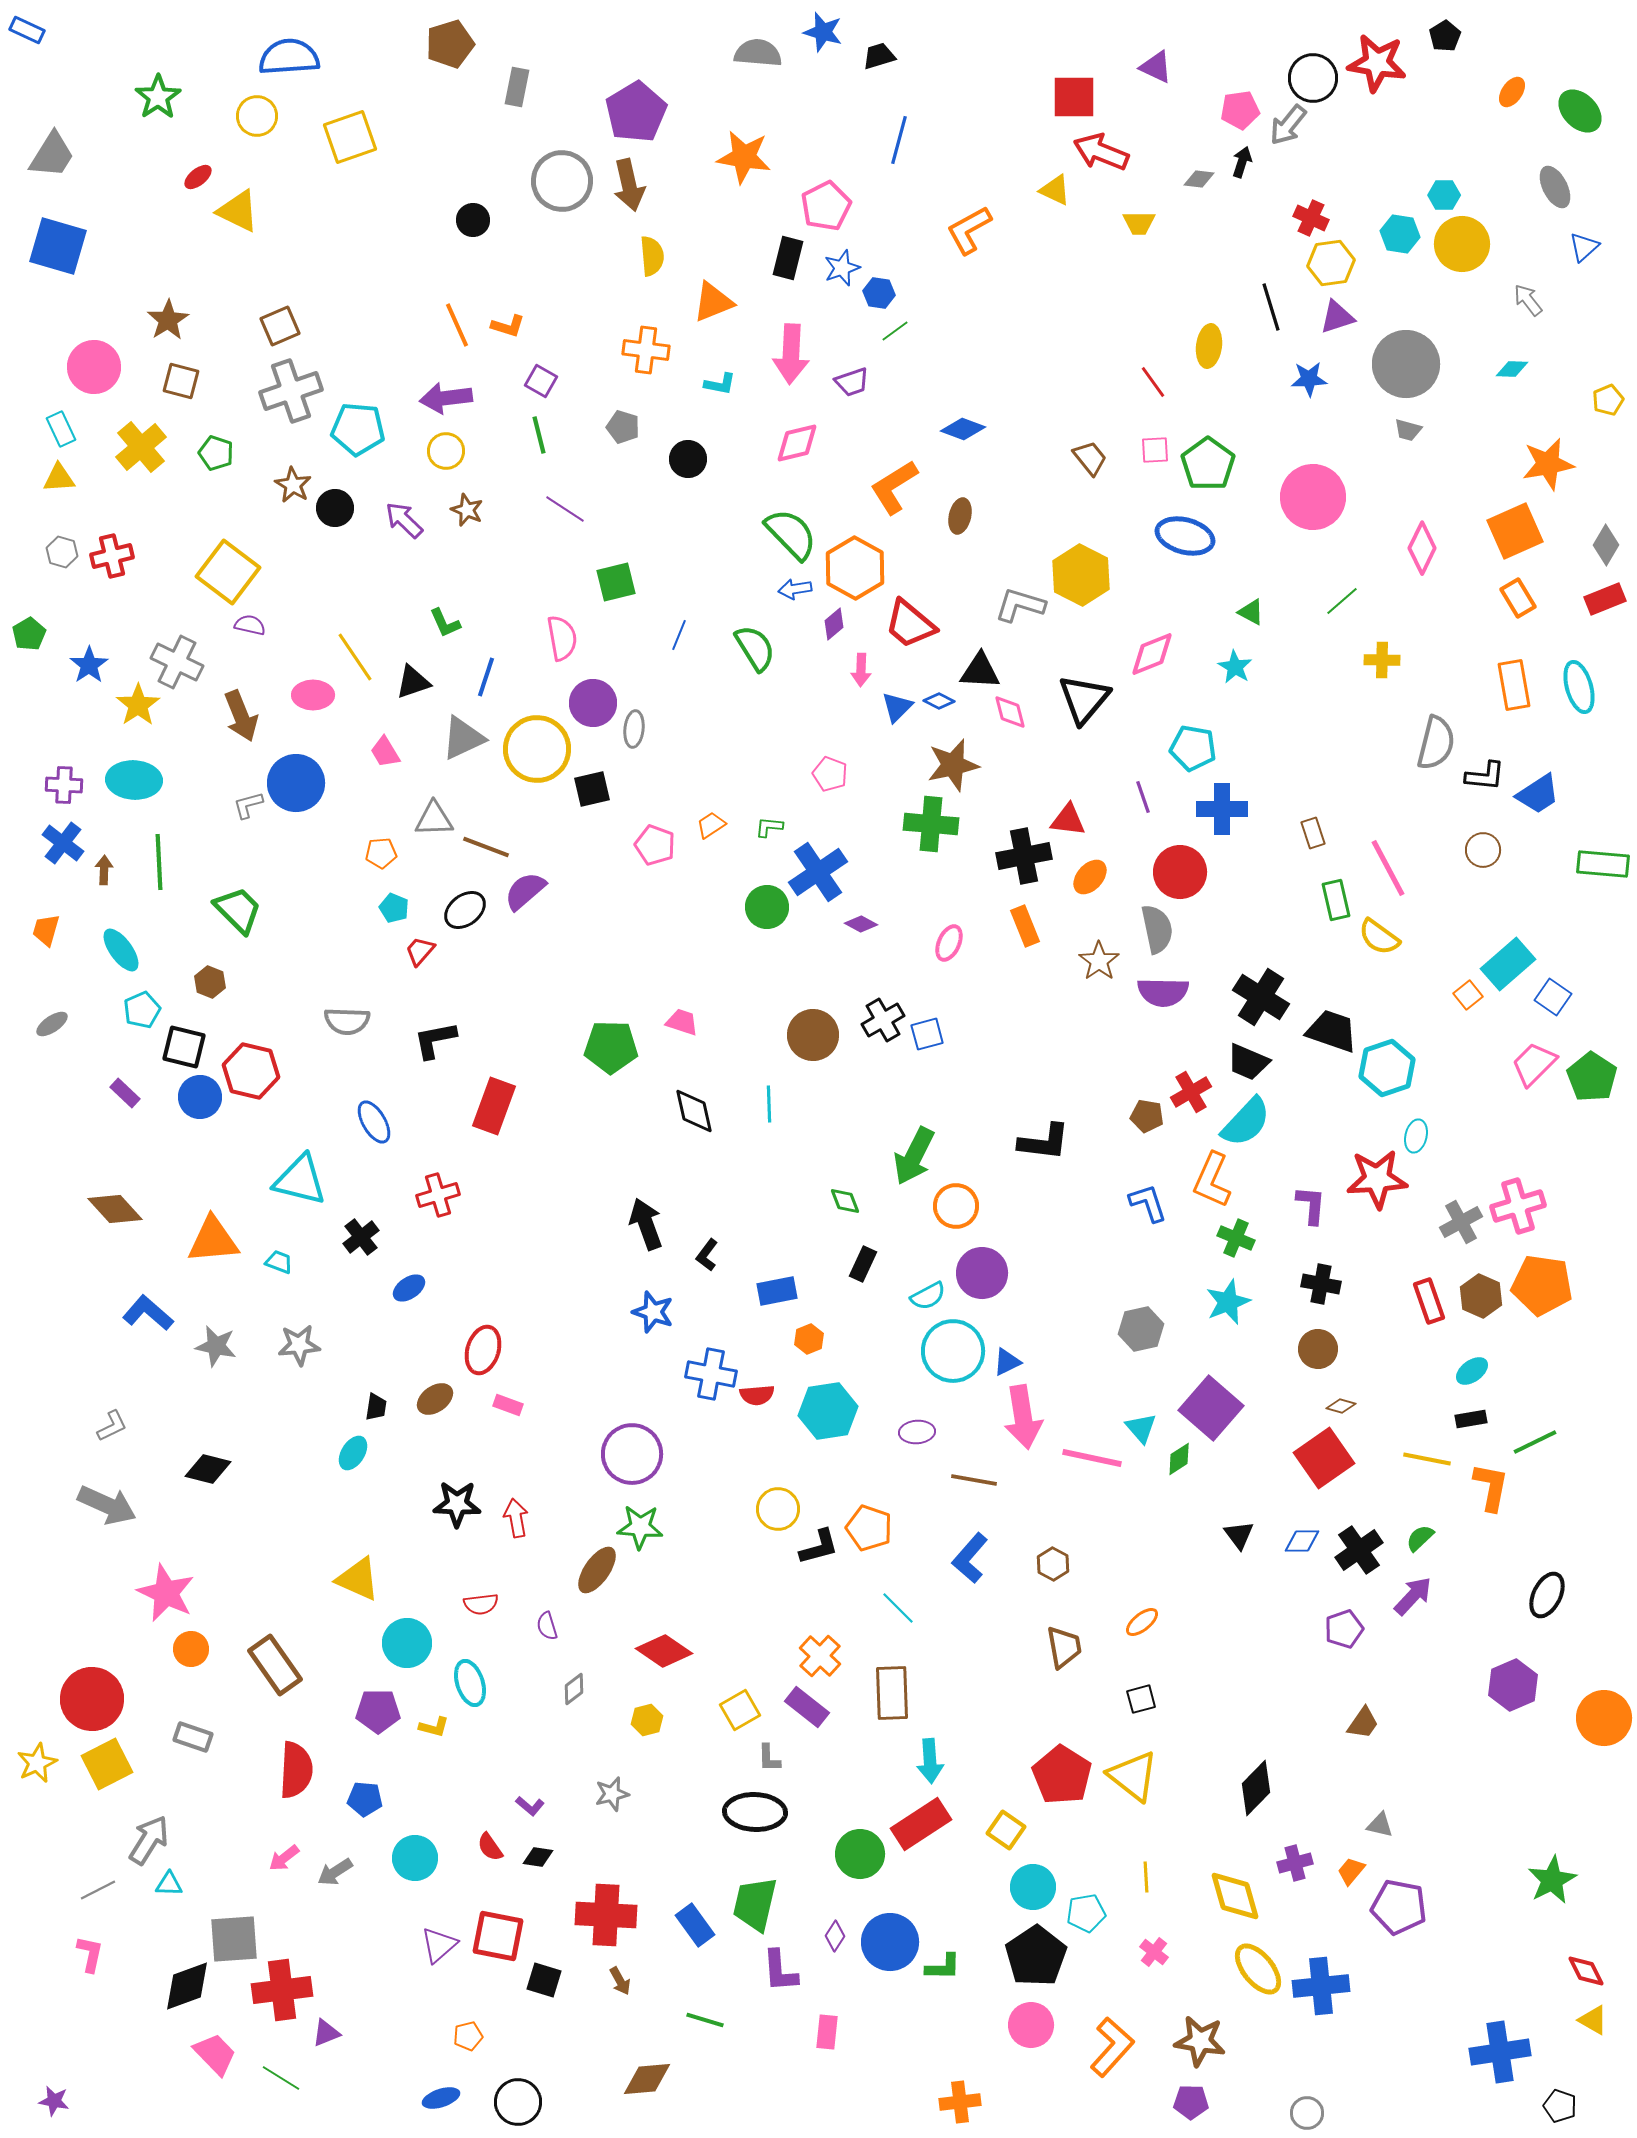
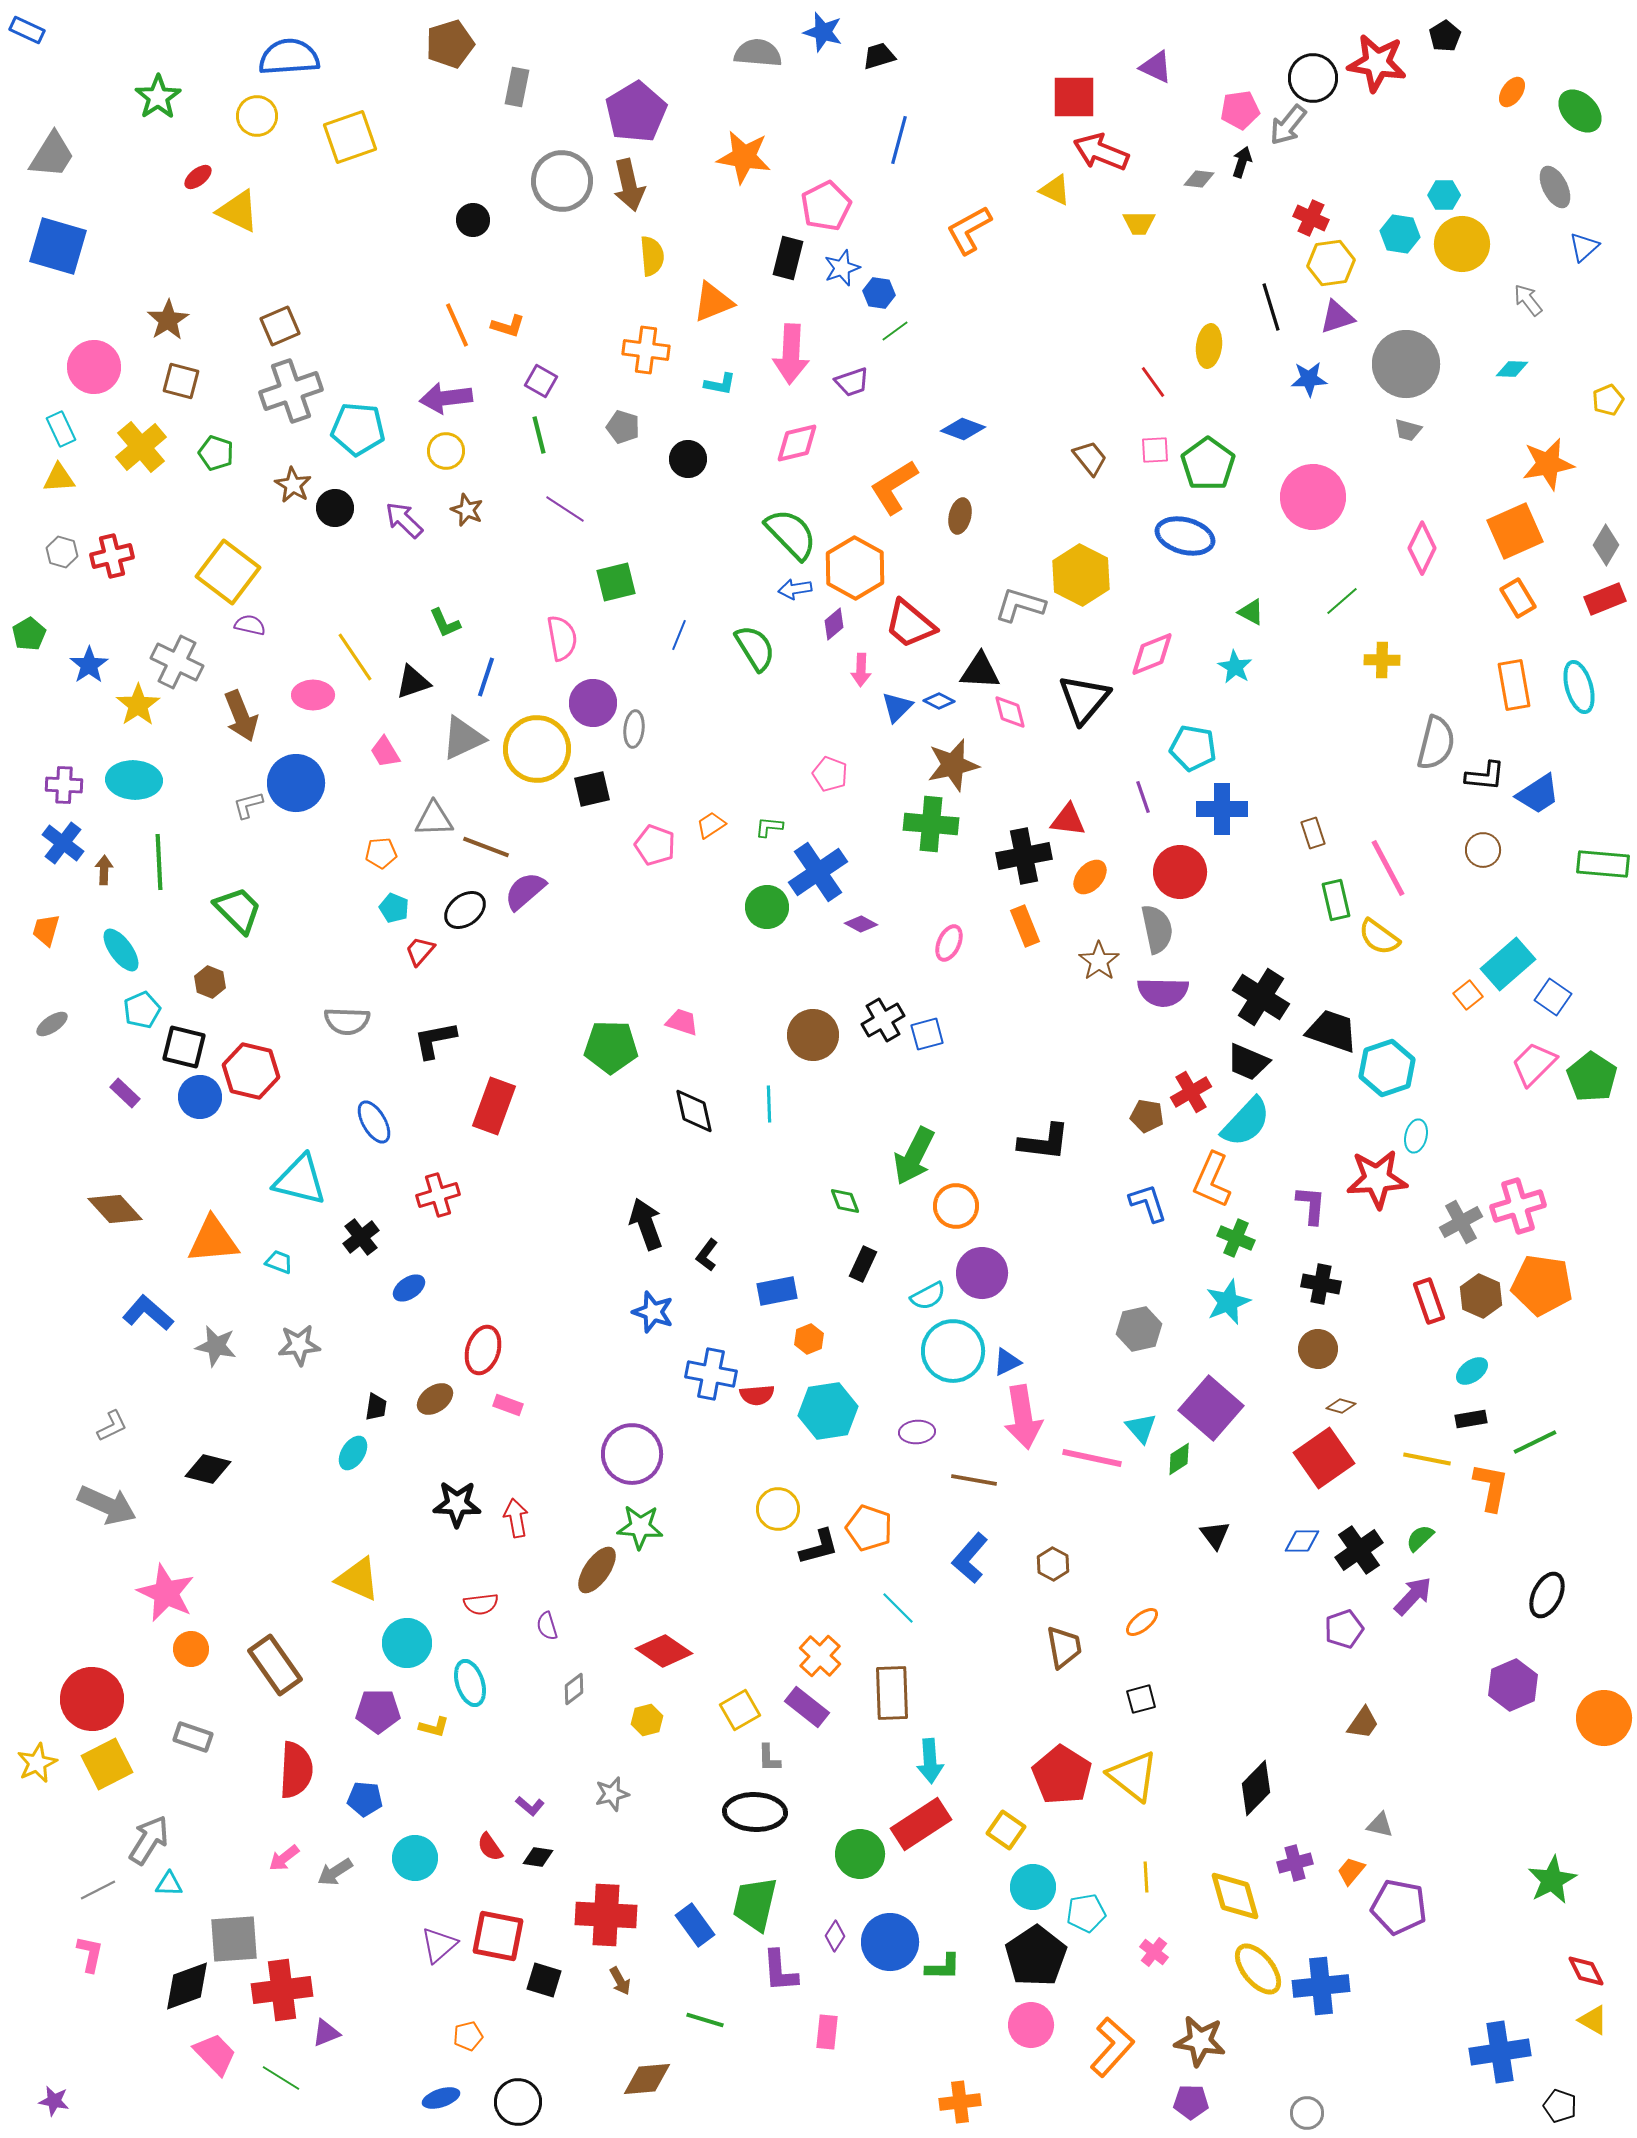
gray hexagon at (1141, 1329): moved 2 px left
black triangle at (1239, 1535): moved 24 px left
